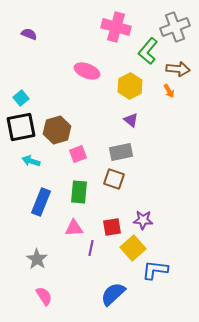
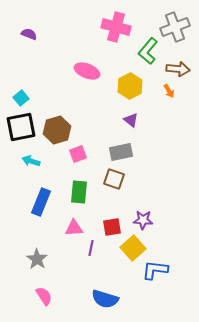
blue semicircle: moved 8 px left, 5 px down; rotated 120 degrees counterclockwise
